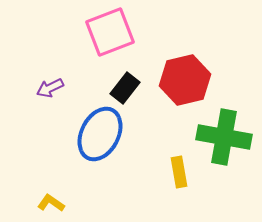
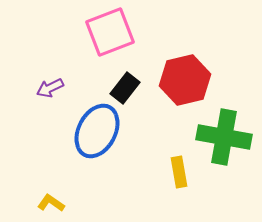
blue ellipse: moved 3 px left, 3 px up
